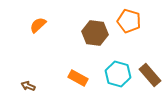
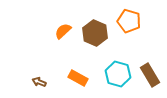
orange semicircle: moved 25 px right, 6 px down
brown hexagon: rotated 15 degrees clockwise
brown rectangle: rotated 10 degrees clockwise
brown arrow: moved 11 px right, 4 px up
